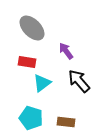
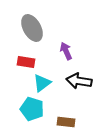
gray ellipse: rotated 16 degrees clockwise
purple arrow: rotated 12 degrees clockwise
red rectangle: moved 1 px left
black arrow: rotated 40 degrees counterclockwise
cyan pentagon: moved 1 px right, 9 px up
